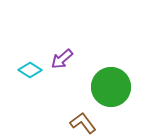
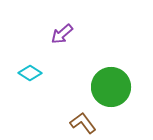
purple arrow: moved 25 px up
cyan diamond: moved 3 px down
